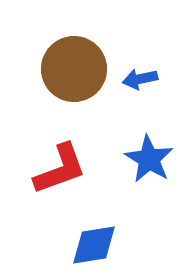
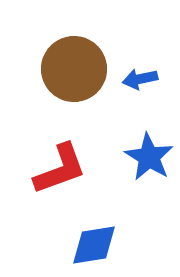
blue star: moved 2 px up
